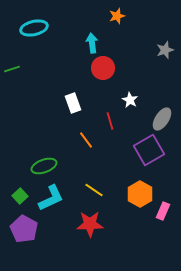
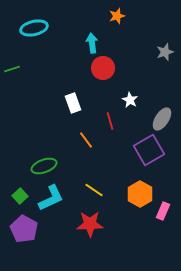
gray star: moved 2 px down
